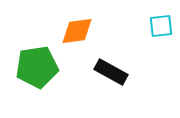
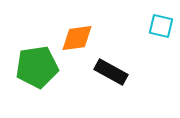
cyan square: rotated 20 degrees clockwise
orange diamond: moved 7 px down
